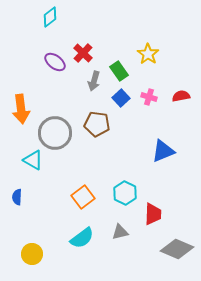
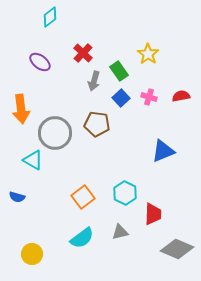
purple ellipse: moved 15 px left
blue semicircle: rotated 77 degrees counterclockwise
